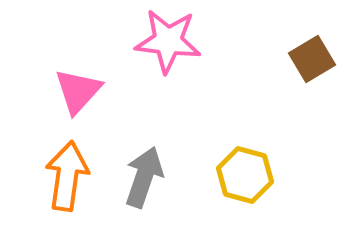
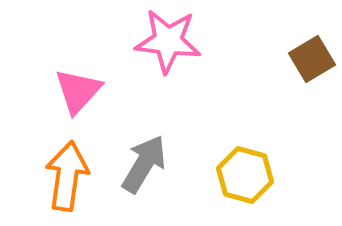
gray arrow: moved 13 px up; rotated 12 degrees clockwise
